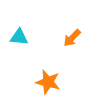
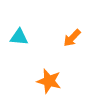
orange star: moved 1 px right, 1 px up
